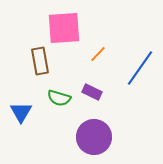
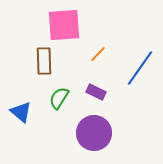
pink square: moved 3 px up
brown rectangle: moved 4 px right; rotated 8 degrees clockwise
purple rectangle: moved 4 px right
green semicircle: rotated 105 degrees clockwise
blue triangle: rotated 20 degrees counterclockwise
purple circle: moved 4 px up
